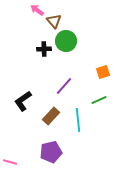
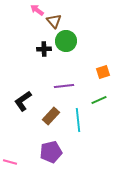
purple line: rotated 42 degrees clockwise
